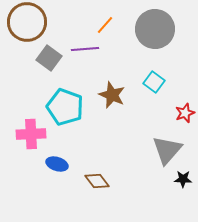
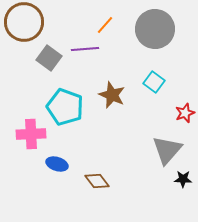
brown circle: moved 3 px left
